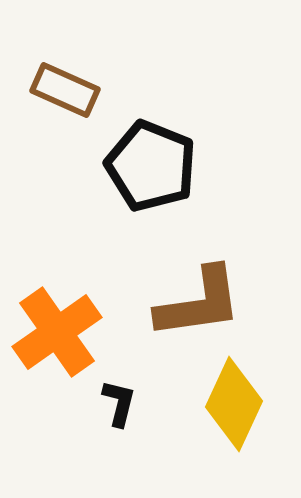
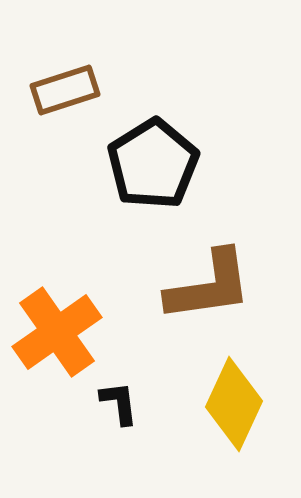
brown rectangle: rotated 42 degrees counterclockwise
black pentagon: moved 2 px right, 2 px up; rotated 18 degrees clockwise
brown L-shape: moved 10 px right, 17 px up
black L-shape: rotated 21 degrees counterclockwise
